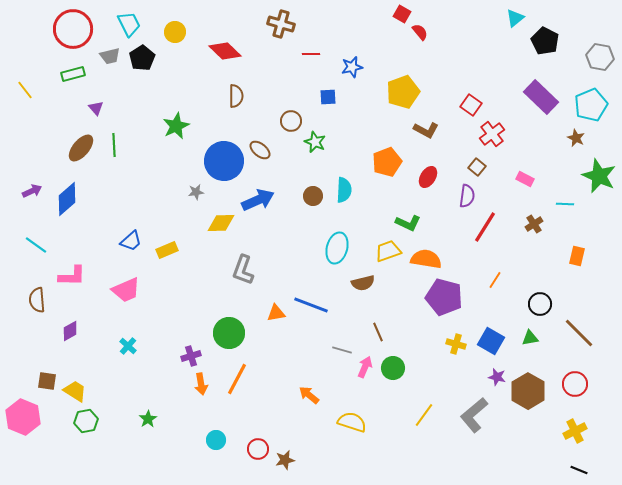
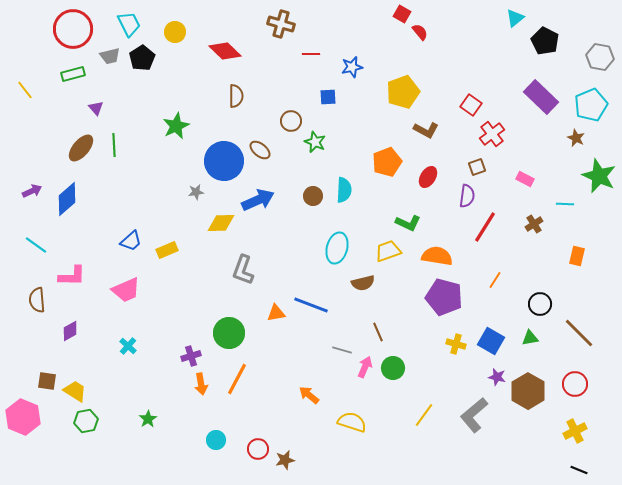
brown square at (477, 167): rotated 30 degrees clockwise
orange semicircle at (426, 259): moved 11 px right, 3 px up
